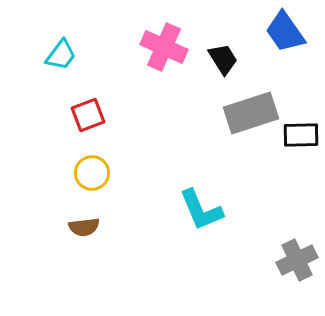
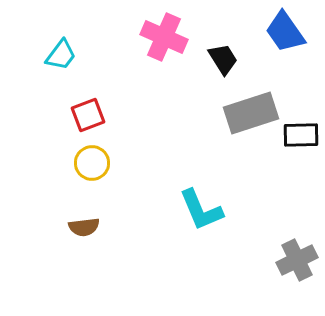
pink cross: moved 10 px up
yellow circle: moved 10 px up
